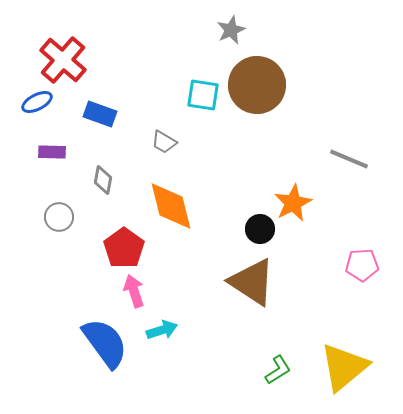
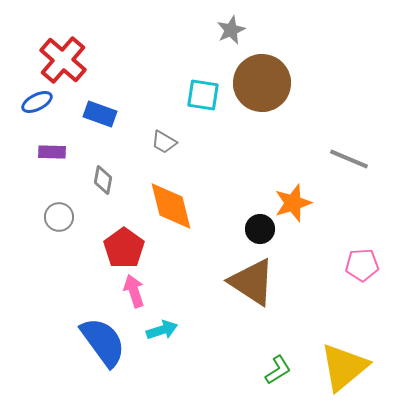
brown circle: moved 5 px right, 2 px up
orange star: rotated 9 degrees clockwise
blue semicircle: moved 2 px left, 1 px up
